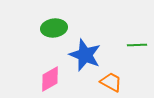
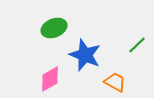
green ellipse: rotated 15 degrees counterclockwise
green line: rotated 42 degrees counterclockwise
orange trapezoid: moved 4 px right
